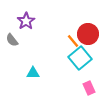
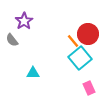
purple star: moved 2 px left
